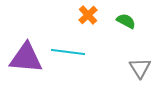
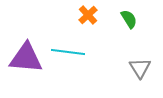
green semicircle: moved 3 px right, 2 px up; rotated 30 degrees clockwise
